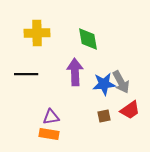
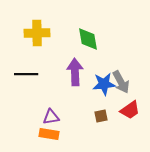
brown square: moved 3 px left
